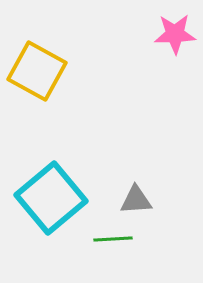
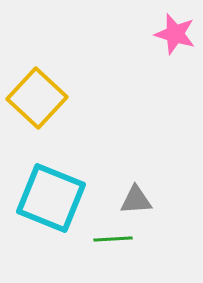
pink star: rotated 18 degrees clockwise
yellow square: moved 27 px down; rotated 14 degrees clockwise
cyan square: rotated 28 degrees counterclockwise
